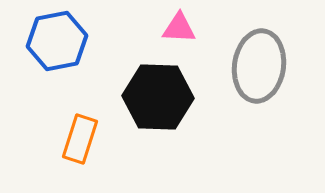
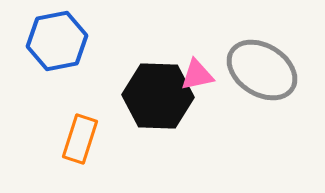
pink triangle: moved 18 px right, 47 px down; rotated 15 degrees counterclockwise
gray ellipse: moved 3 px right, 4 px down; rotated 66 degrees counterclockwise
black hexagon: moved 1 px up
